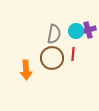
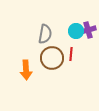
gray semicircle: moved 9 px left
red line: moved 2 px left
